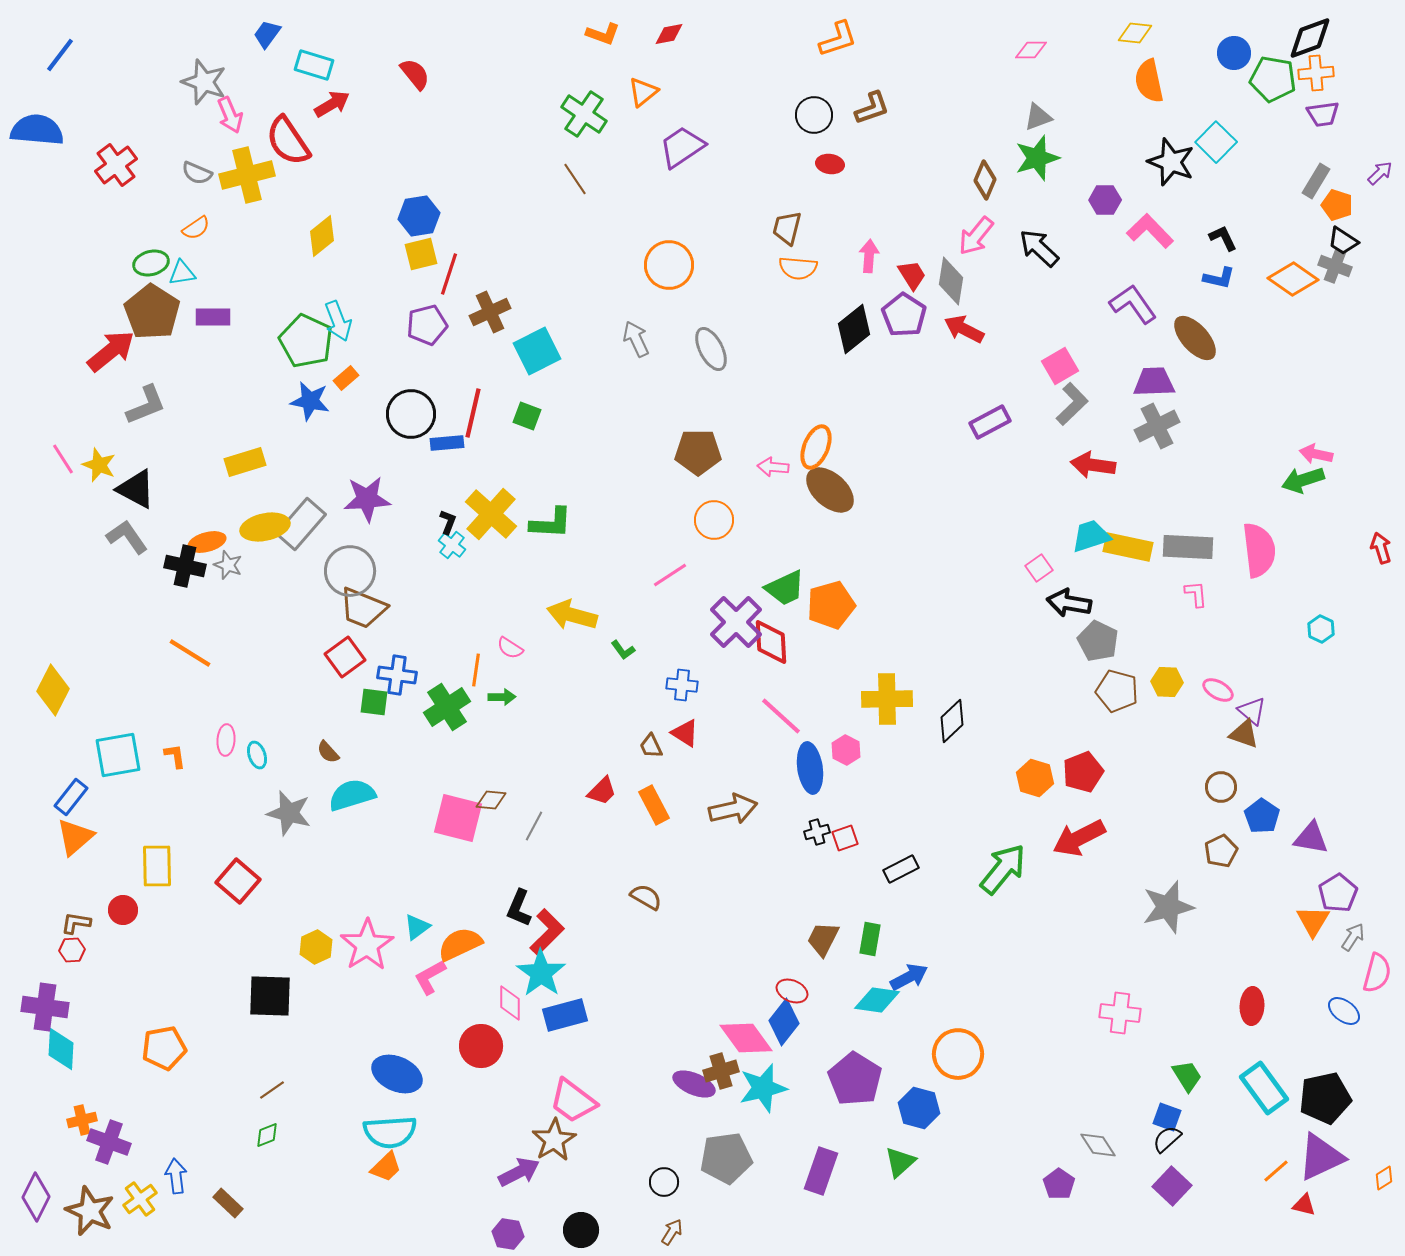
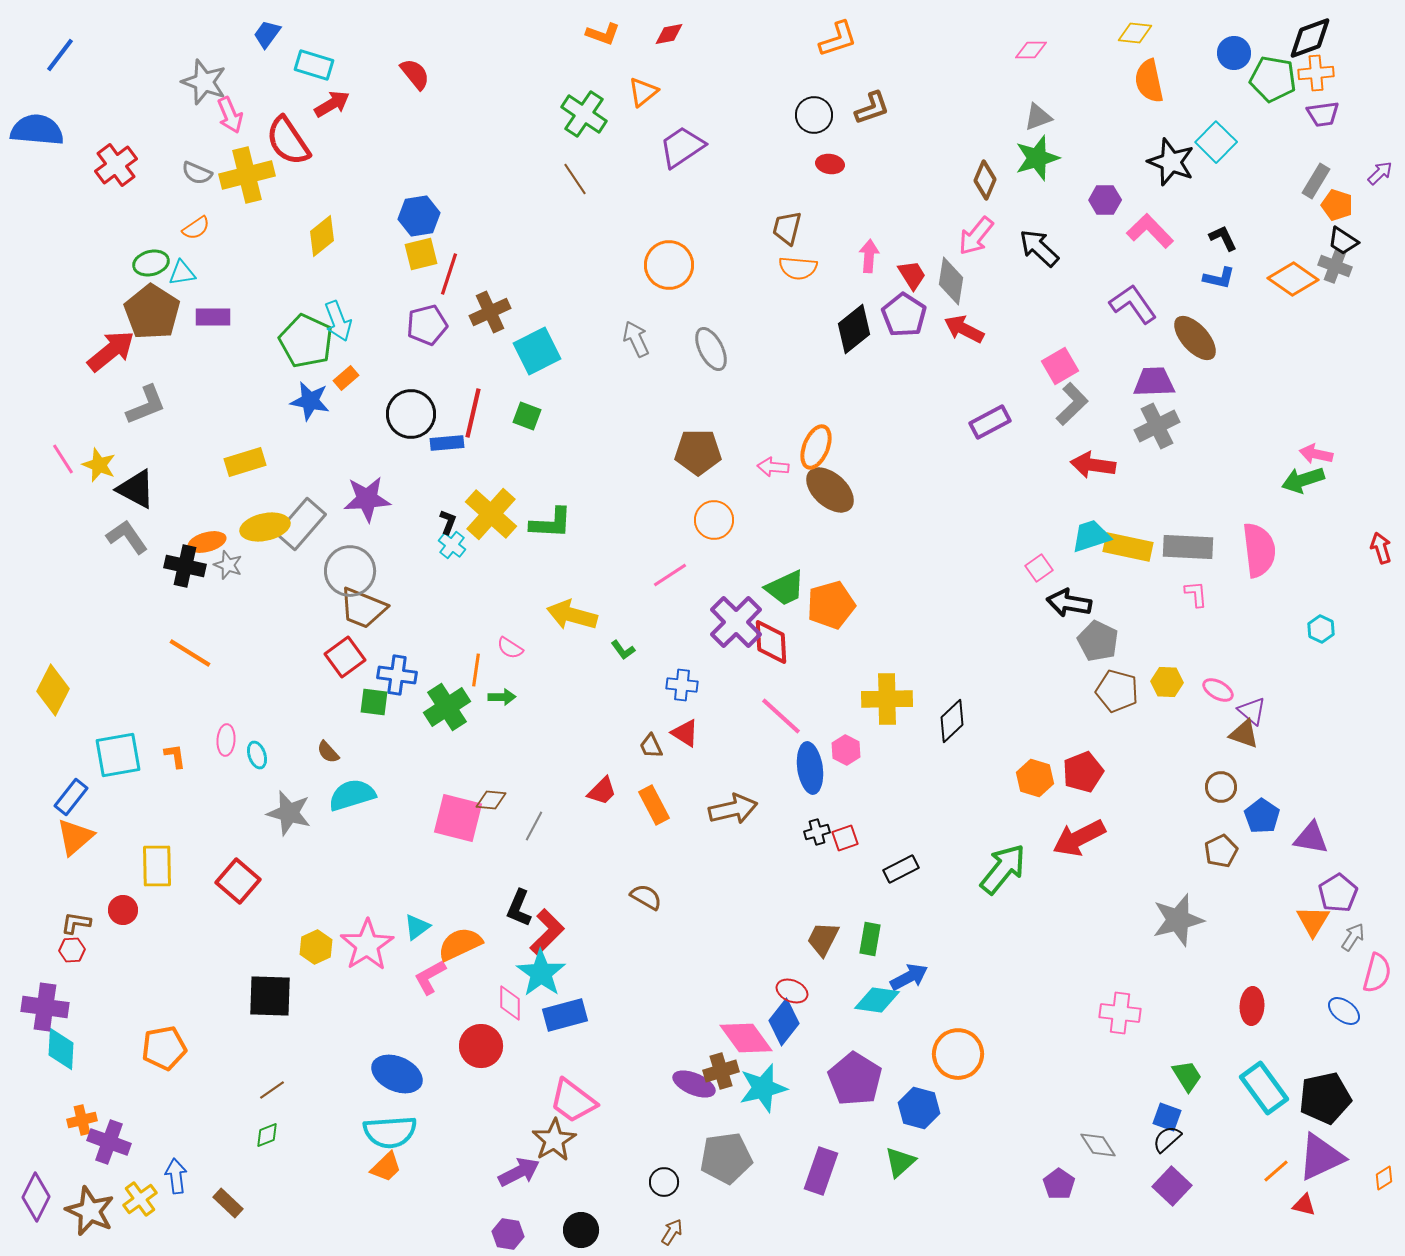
gray star at (1168, 907): moved 10 px right, 13 px down
